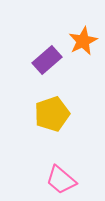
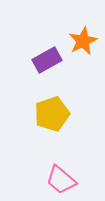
purple rectangle: rotated 12 degrees clockwise
